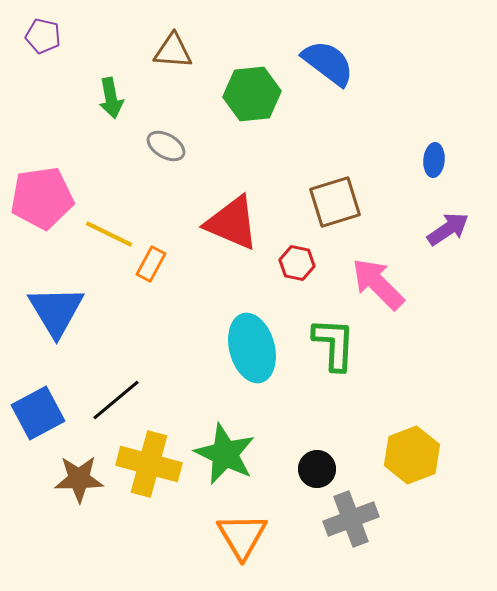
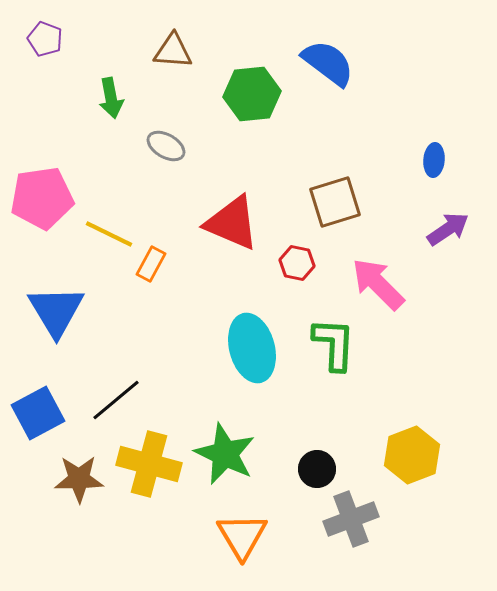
purple pentagon: moved 2 px right, 3 px down; rotated 8 degrees clockwise
